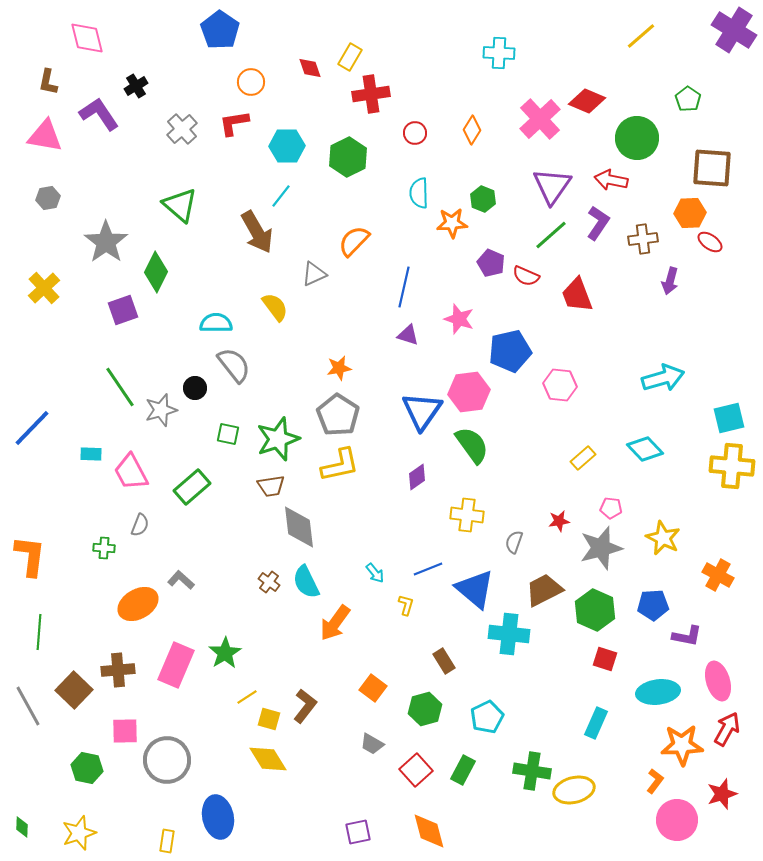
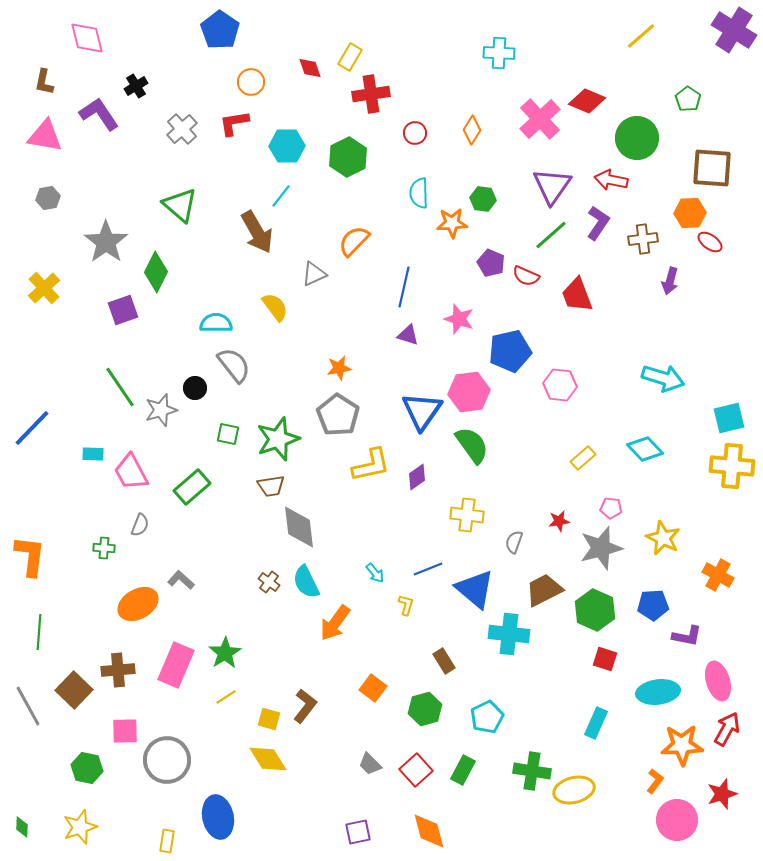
brown L-shape at (48, 82): moved 4 px left
green hexagon at (483, 199): rotated 15 degrees counterclockwise
cyan arrow at (663, 378): rotated 33 degrees clockwise
cyan rectangle at (91, 454): moved 2 px right
yellow L-shape at (340, 465): moved 31 px right
yellow line at (247, 697): moved 21 px left
gray trapezoid at (372, 744): moved 2 px left, 20 px down; rotated 15 degrees clockwise
yellow star at (79, 833): moved 1 px right, 6 px up
